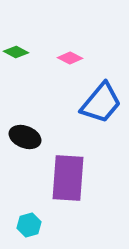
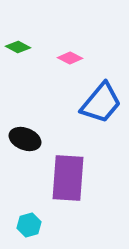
green diamond: moved 2 px right, 5 px up
black ellipse: moved 2 px down
